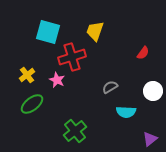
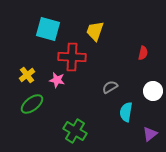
cyan square: moved 3 px up
red semicircle: rotated 24 degrees counterclockwise
red cross: rotated 20 degrees clockwise
pink star: rotated 14 degrees counterclockwise
cyan semicircle: rotated 96 degrees clockwise
green cross: rotated 20 degrees counterclockwise
purple triangle: moved 5 px up
